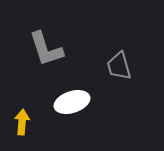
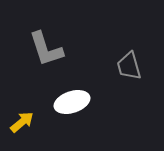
gray trapezoid: moved 10 px right
yellow arrow: rotated 45 degrees clockwise
